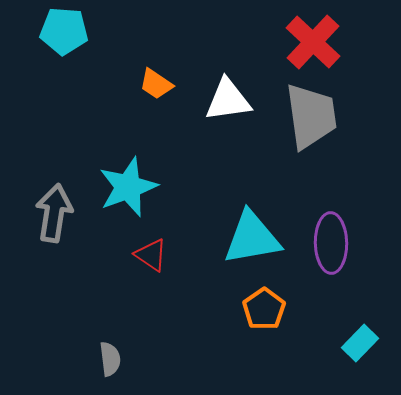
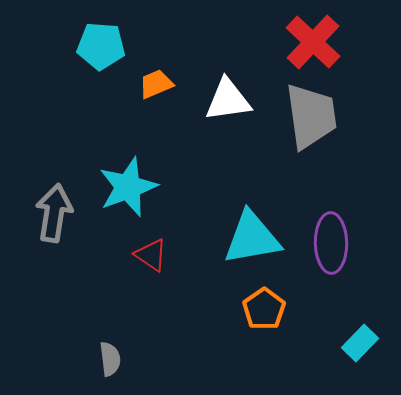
cyan pentagon: moved 37 px right, 15 px down
orange trapezoid: rotated 123 degrees clockwise
